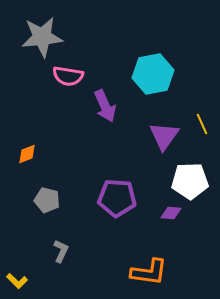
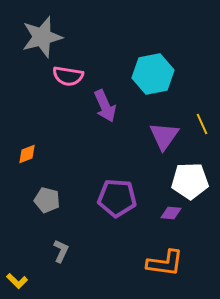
gray star: rotated 9 degrees counterclockwise
orange L-shape: moved 16 px right, 9 px up
